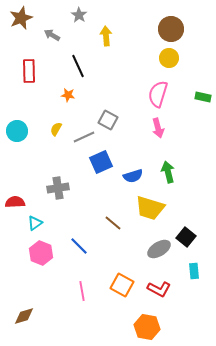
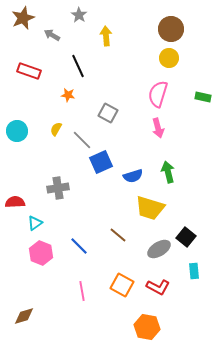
brown star: moved 2 px right
red rectangle: rotated 70 degrees counterclockwise
gray square: moved 7 px up
gray line: moved 2 px left, 3 px down; rotated 70 degrees clockwise
brown line: moved 5 px right, 12 px down
red L-shape: moved 1 px left, 2 px up
